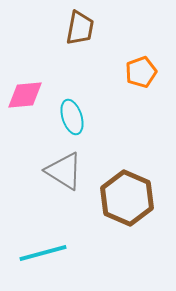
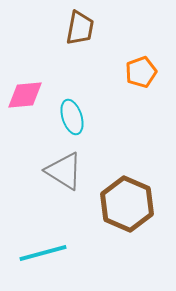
brown hexagon: moved 6 px down
